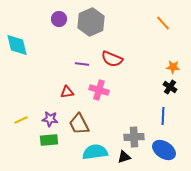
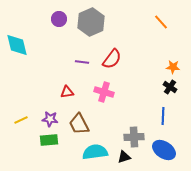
orange line: moved 2 px left, 1 px up
red semicircle: rotated 75 degrees counterclockwise
purple line: moved 2 px up
pink cross: moved 5 px right, 2 px down
